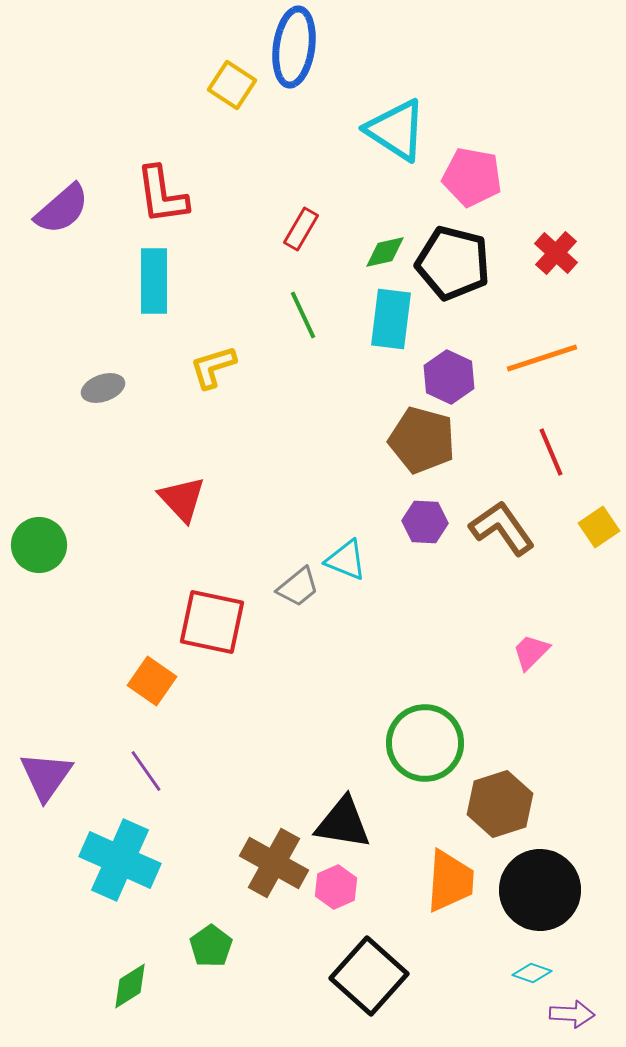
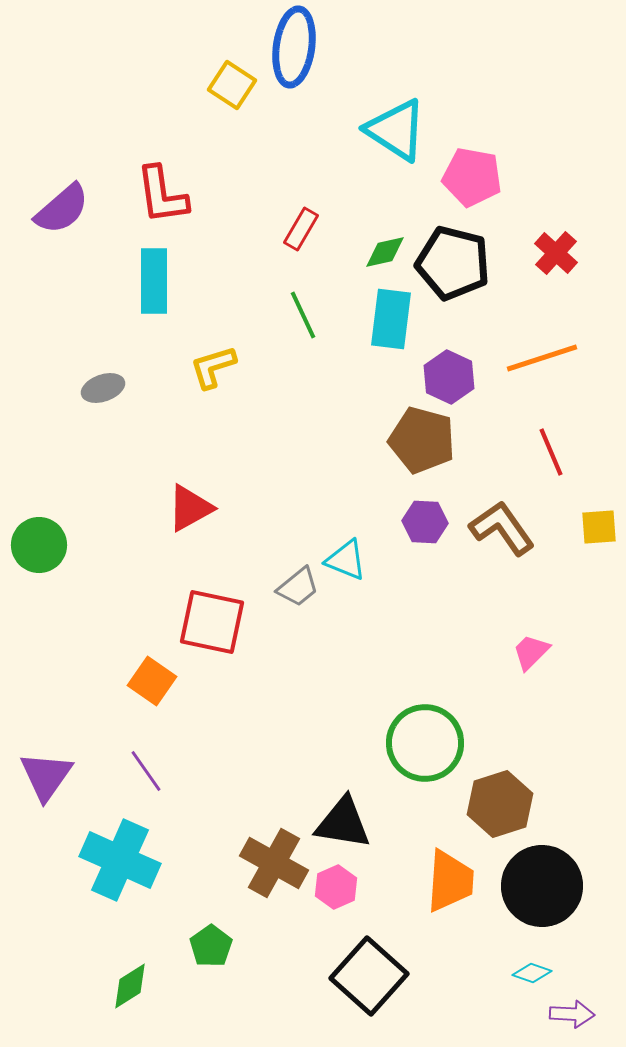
red triangle at (182, 499): moved 8 px right, 9 px down; rotated 44 degrees clockwise
yellow square at (599, 527): rotated 30 degrees clockwise
black circle at (540, 890): moved 2 px right, 4 px up
